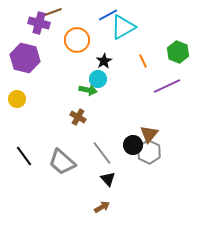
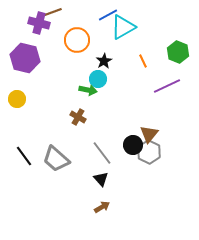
gray trapezoid: moved 6 px left, 3 px up
black triangle: moved 7 px left
